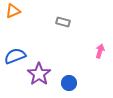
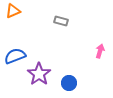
gray rectangle: moved 2 px left, 1 px up
